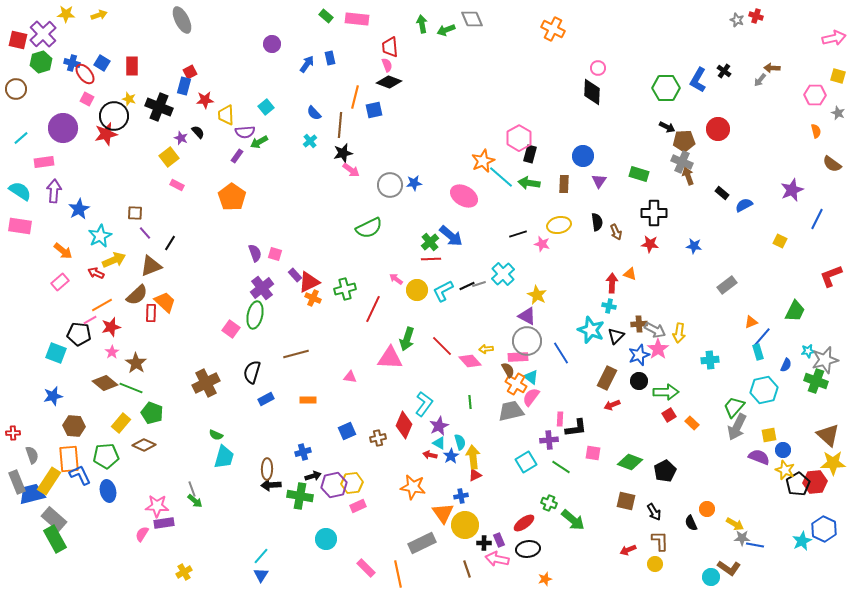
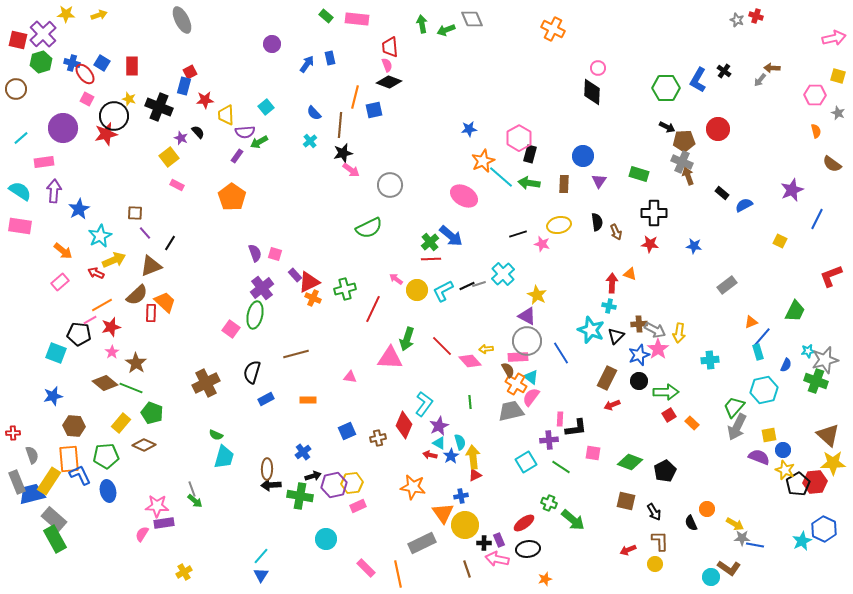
blue star at (414, 183): moved 55 px right, 54 px up
blue cross at (303, 452): rotated 21 degrees counterclockwise
